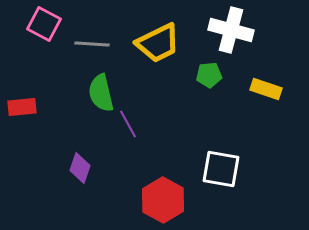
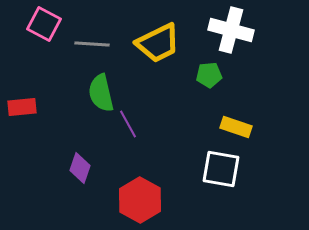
yellow rectangle: moved 30 px left, 38 px down
red hexagon: moved 23 px left
